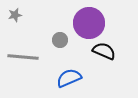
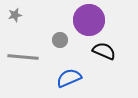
purple circle: moved 3 px up
